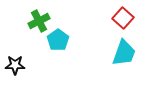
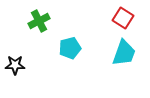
red square: rotated 10 degrees counterclockwise
cyan pentagon: moved 12 px right, 8 px down; rotated 20 degrees clockwise
